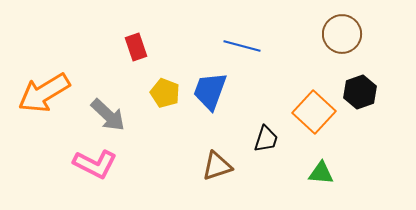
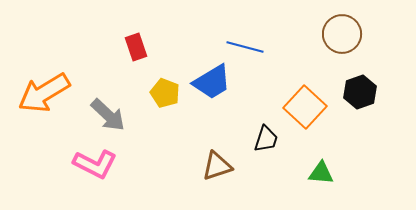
blue line: moved 3 px right, 1 px down
blue trapezoid: moved 2 px right, 9 px up; rotated 141 degrees counterclockwise
orange square: moved 9 px left, 5 px up
